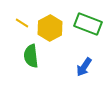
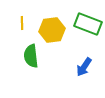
yellow line: rotated 56 degrees clockwise
yellow hexagon: moved 2 px right, 2 px down; rotated 20 degrees clockwise
